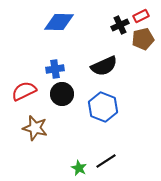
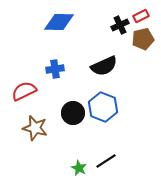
black circle: moved 11 px right, 19 px down
